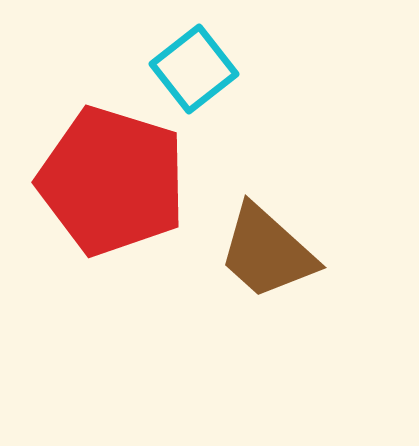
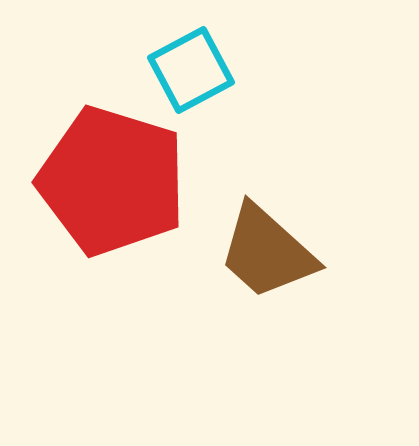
cyan square: moved 3 px left, 1 px down; rotated 10 degrees clockwise
